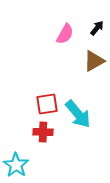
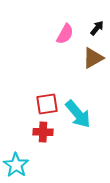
brown triangle: moved 1 px left, 3 px up
